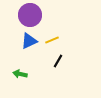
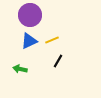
green arrow: moved 5 px up
